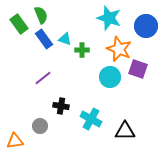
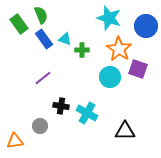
orange star: rotated 10 degrees clockwise
cyan cross: moved 4 px left, 6 px up
